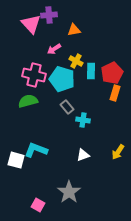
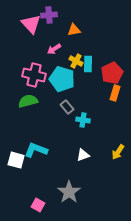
cyan rectangle: moved 3 px left, 7 px up
